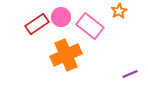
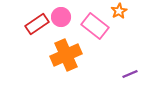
pink rectangle: moved 5 px right
